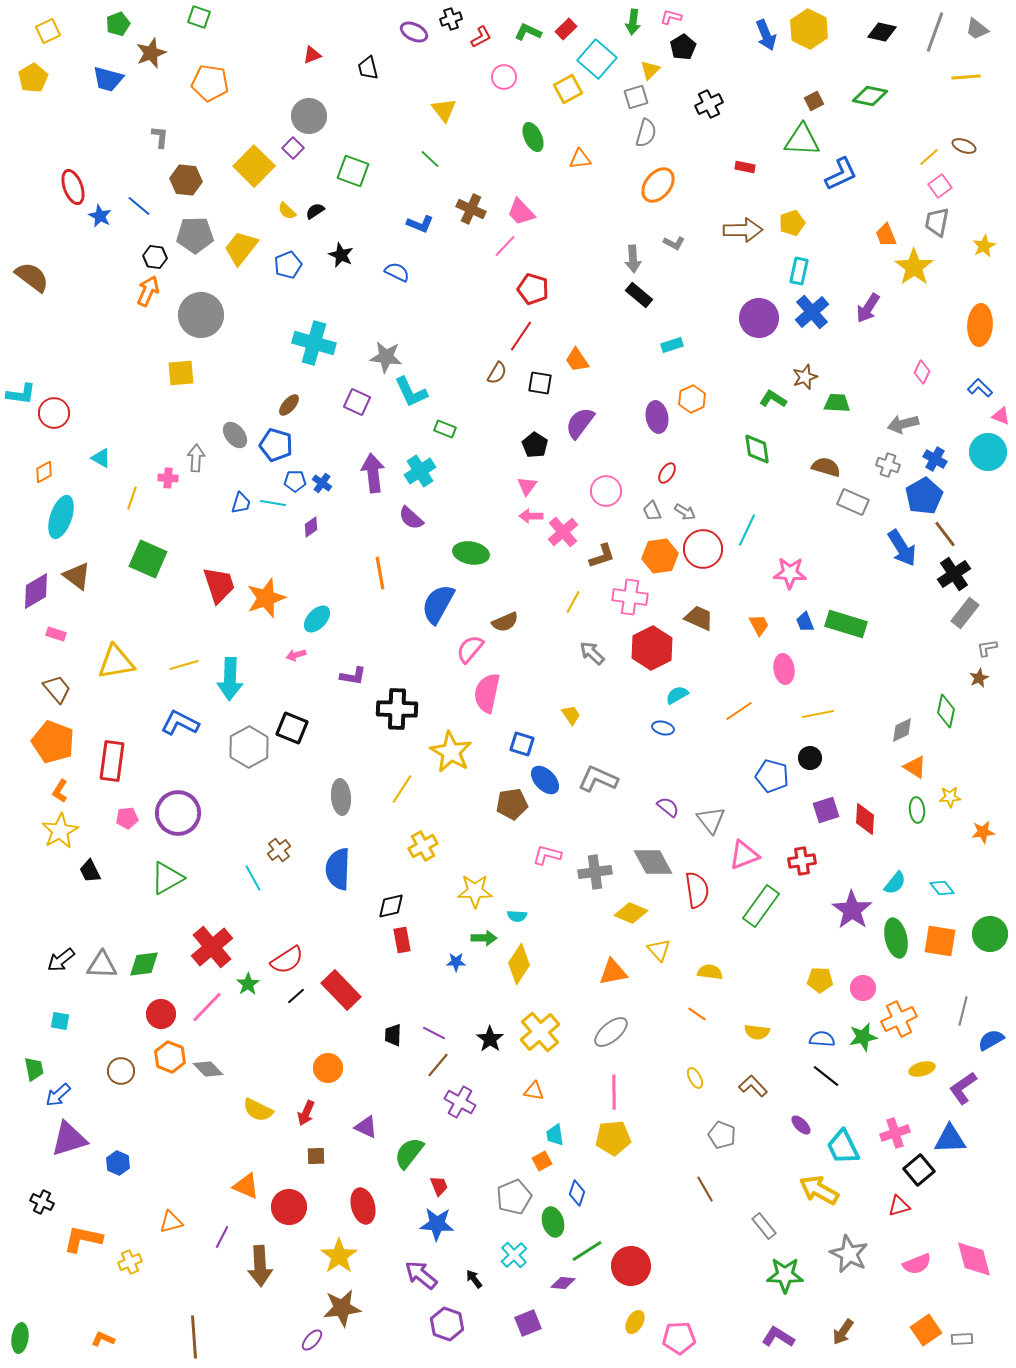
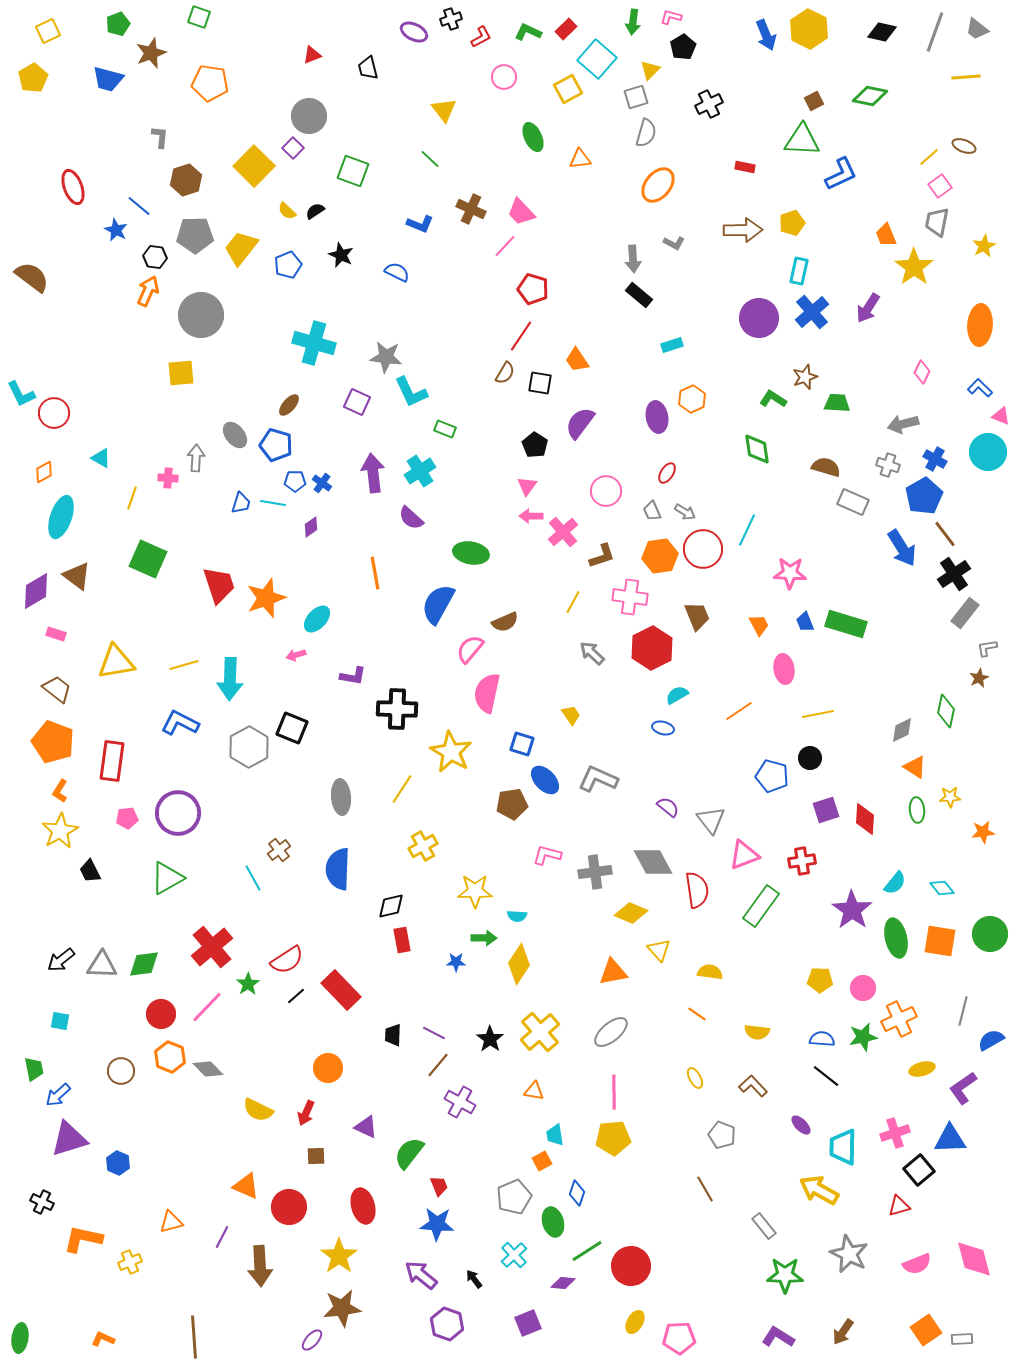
brown hexagon at (186, 180): rotated 24 degrees counterclockwise
blue star at (100, 216): moved 16 px right, 14 px down
brown semicircle at (497, 373): moved 8 px right
cyan L-shape at (21, 394): rotated 56 degrees clockwise
orange line at (380, 573): moved 5 px left
brown trapezoid at (699, 618): moved 2 px left, 2 px up; rotated 44 degrees clockwise
brown trapezoid at (57, 689): rotated 12 degrees counterclockwise
cyan trapezoid at (843, 1147): rotated 27 degrees clockwise
